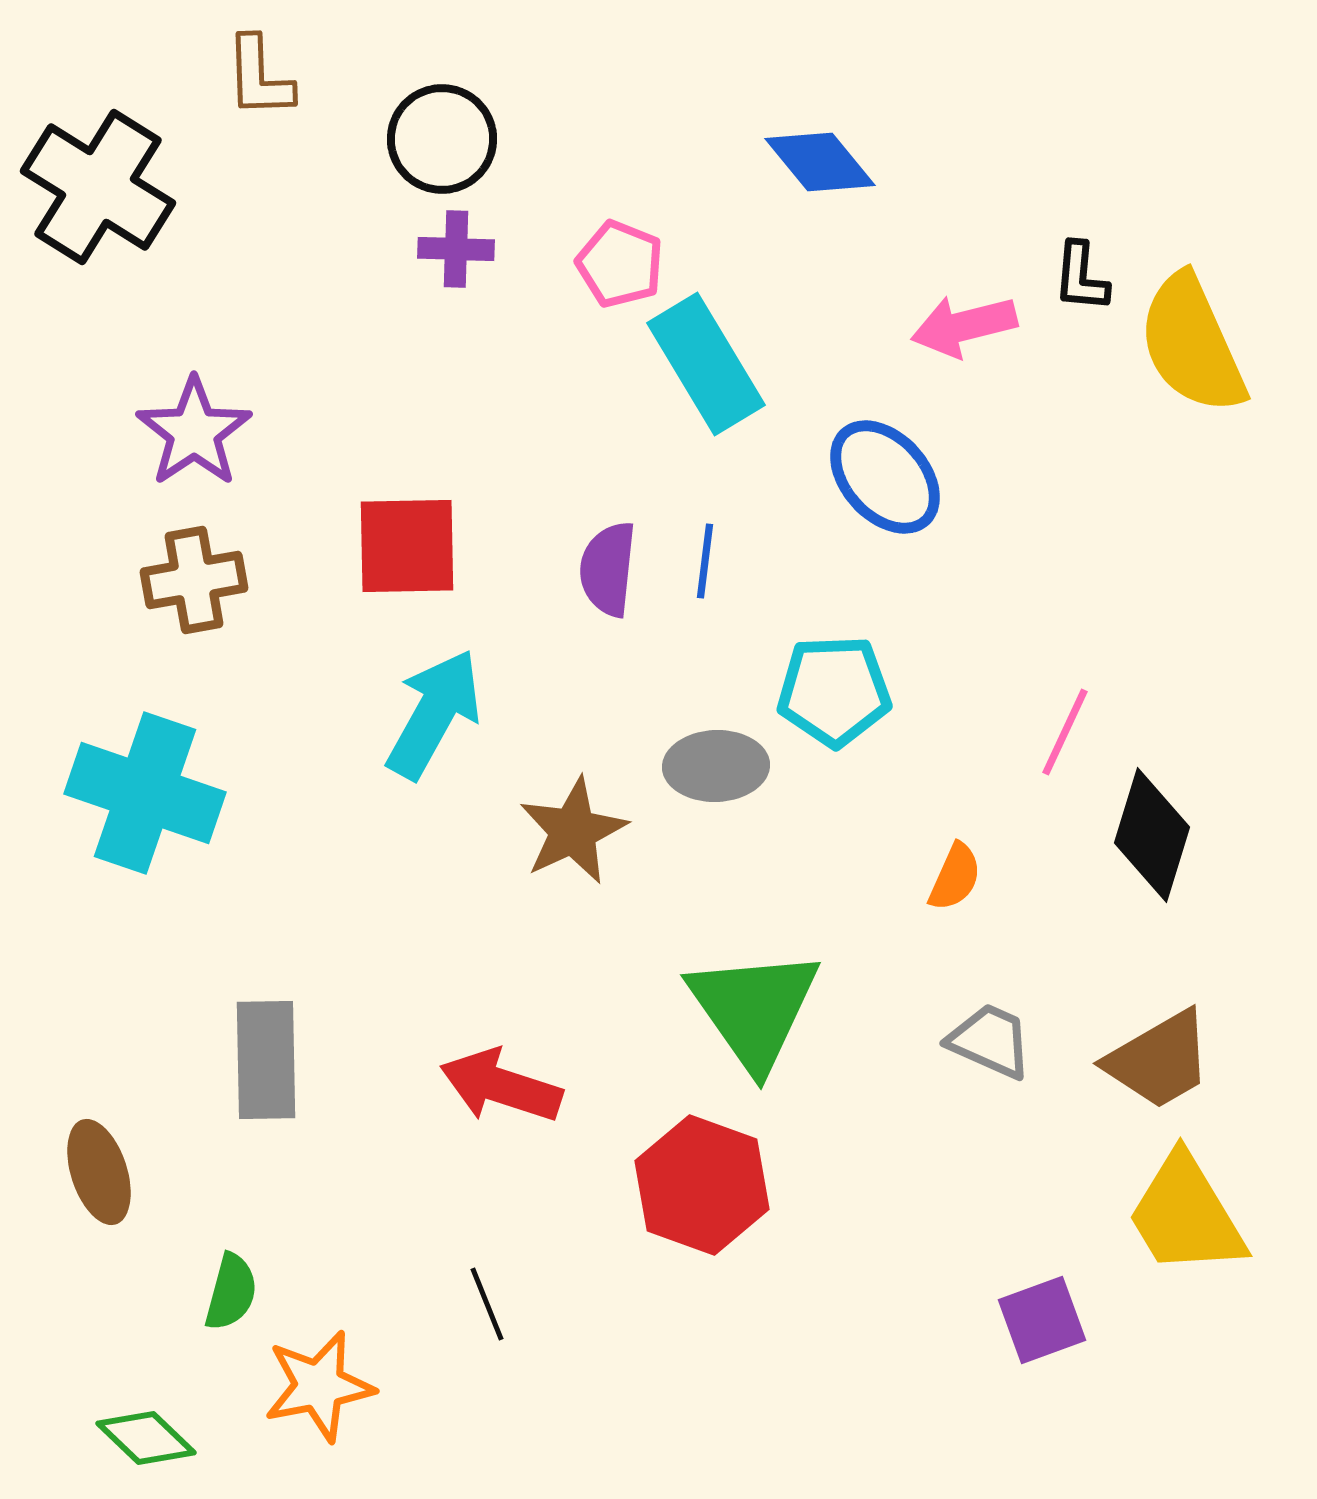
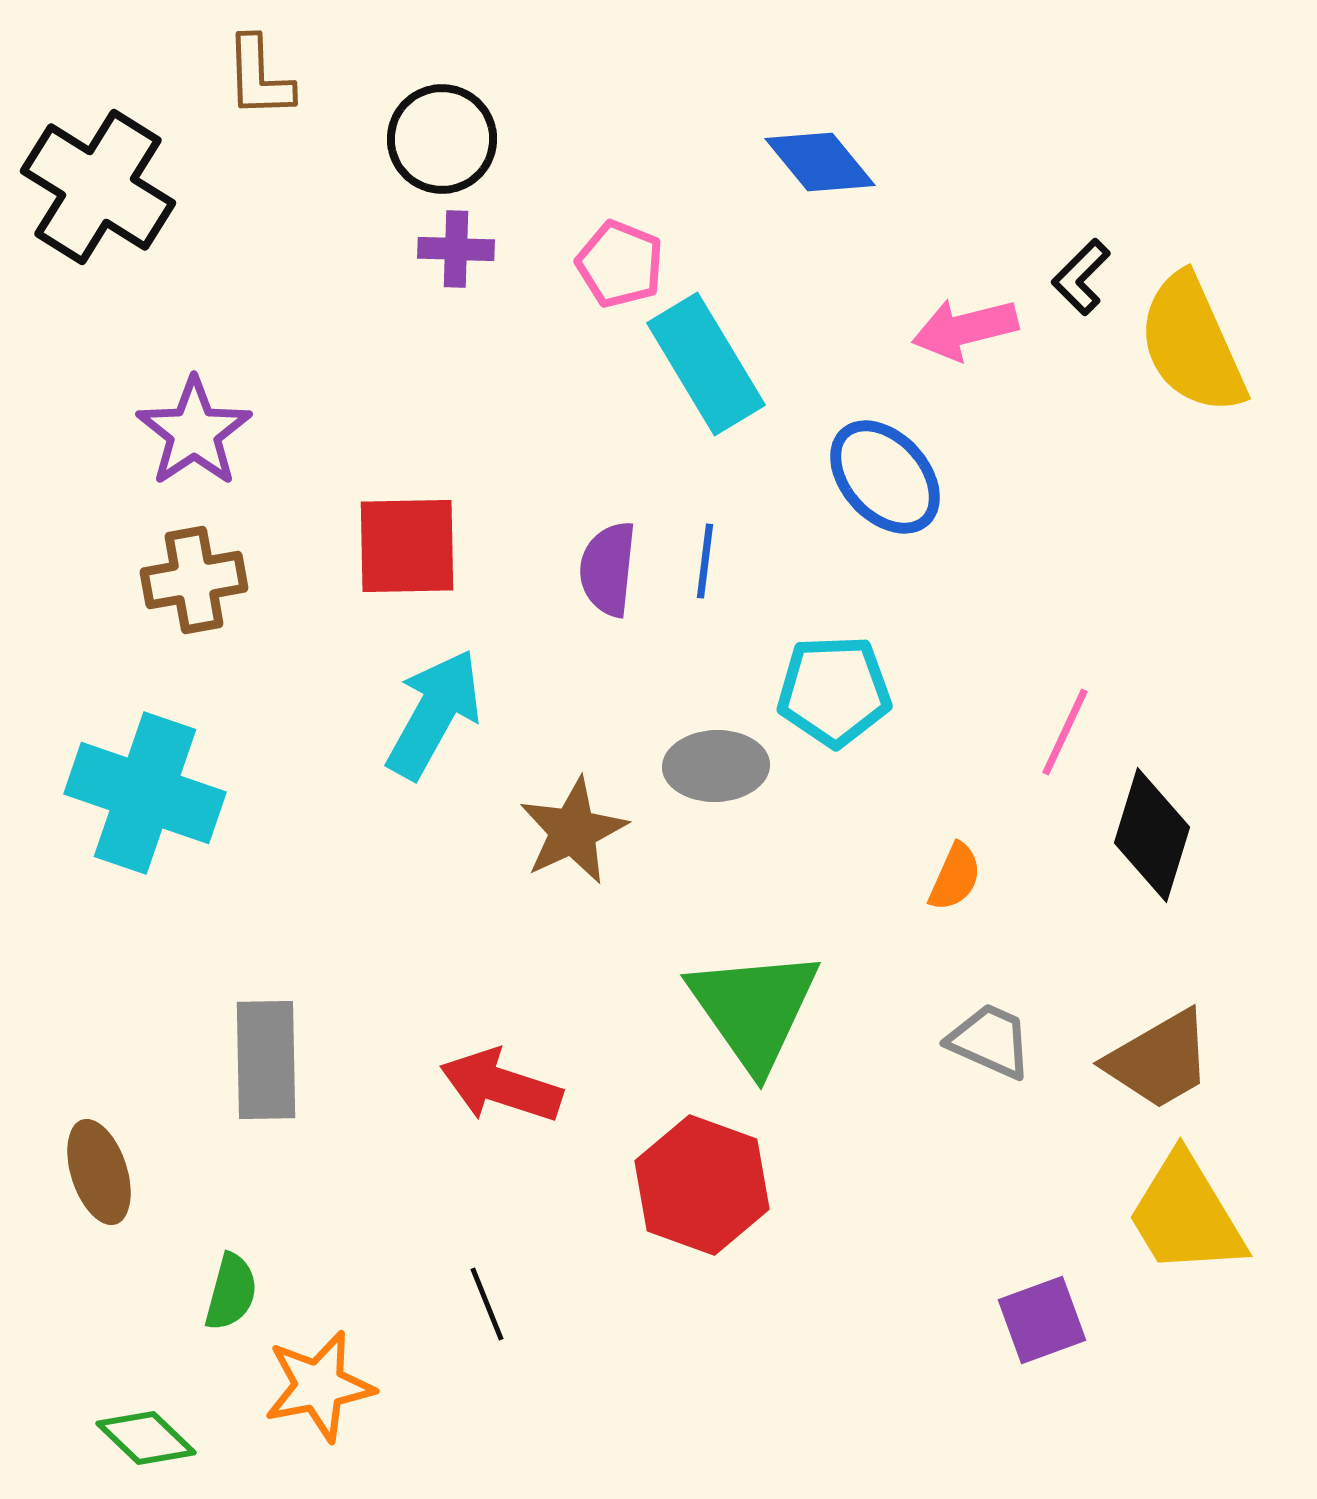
black L-shape: rotated 40 degrees clockwise
pink arrow: moved 1 px right, 3 px down
